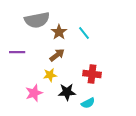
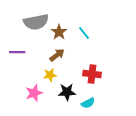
gray semicircle: moved 1 px left, 2 px down
